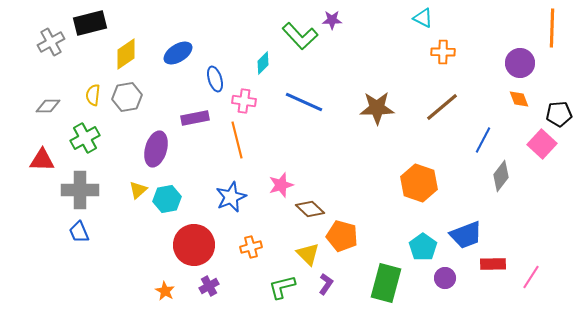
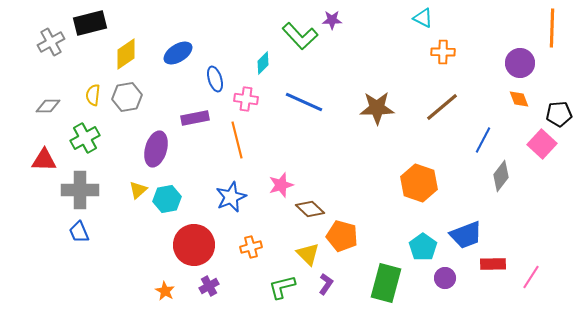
pink cross at (244, 101): moved 2 px right, 2 px up
red triangle at (42, 160): moved 2 px right
